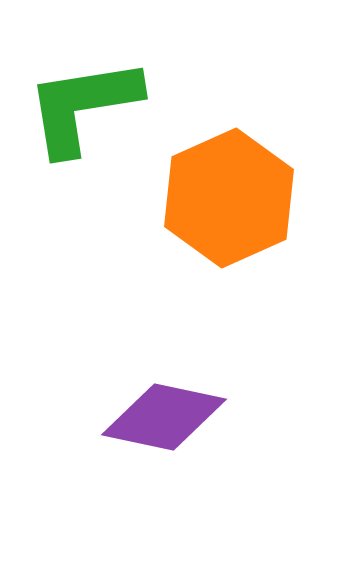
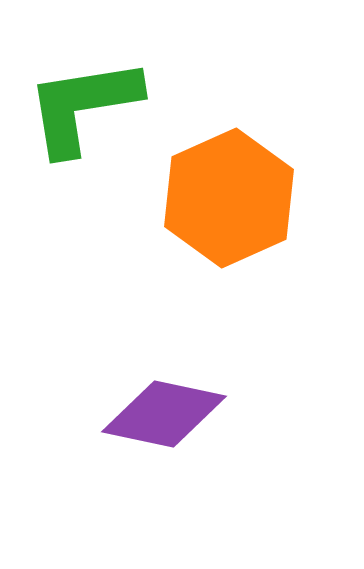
purple diamond: moved 3 px up
